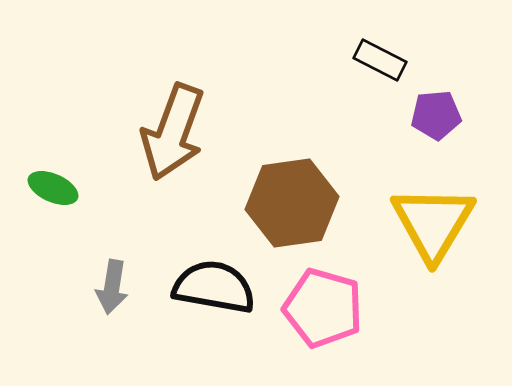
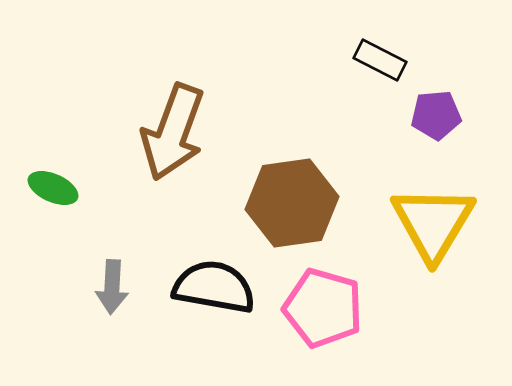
gray arrow: rotated 6 degrees counterclockwise
